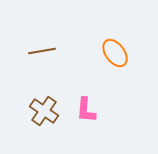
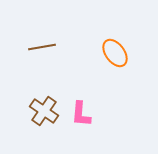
brown line: moved 4 px up
pink L-shape: moved 5 px left, 4 px down
